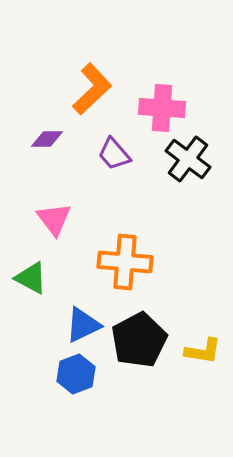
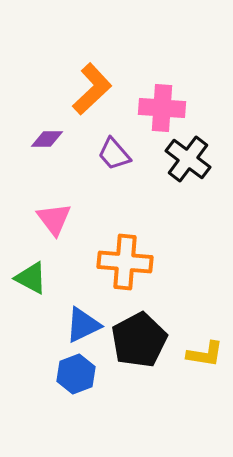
yellow L-shape: moved 2 px right, 3 px down
